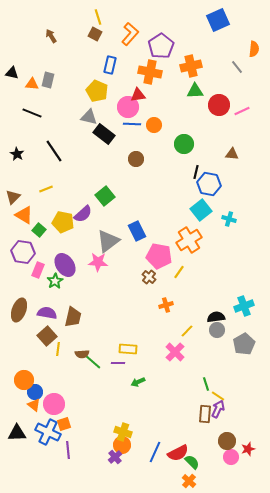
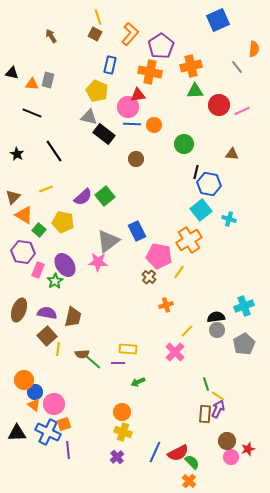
purple semicircle at (83, 214): moved 17 px up
orange circle at (122, 445): moved 33 px up
purple cross at (115, 457): moved 2 px right
